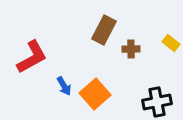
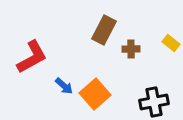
blue arrow: rotated 18 degrees counterclockwise
black cross: moved 3 px left
